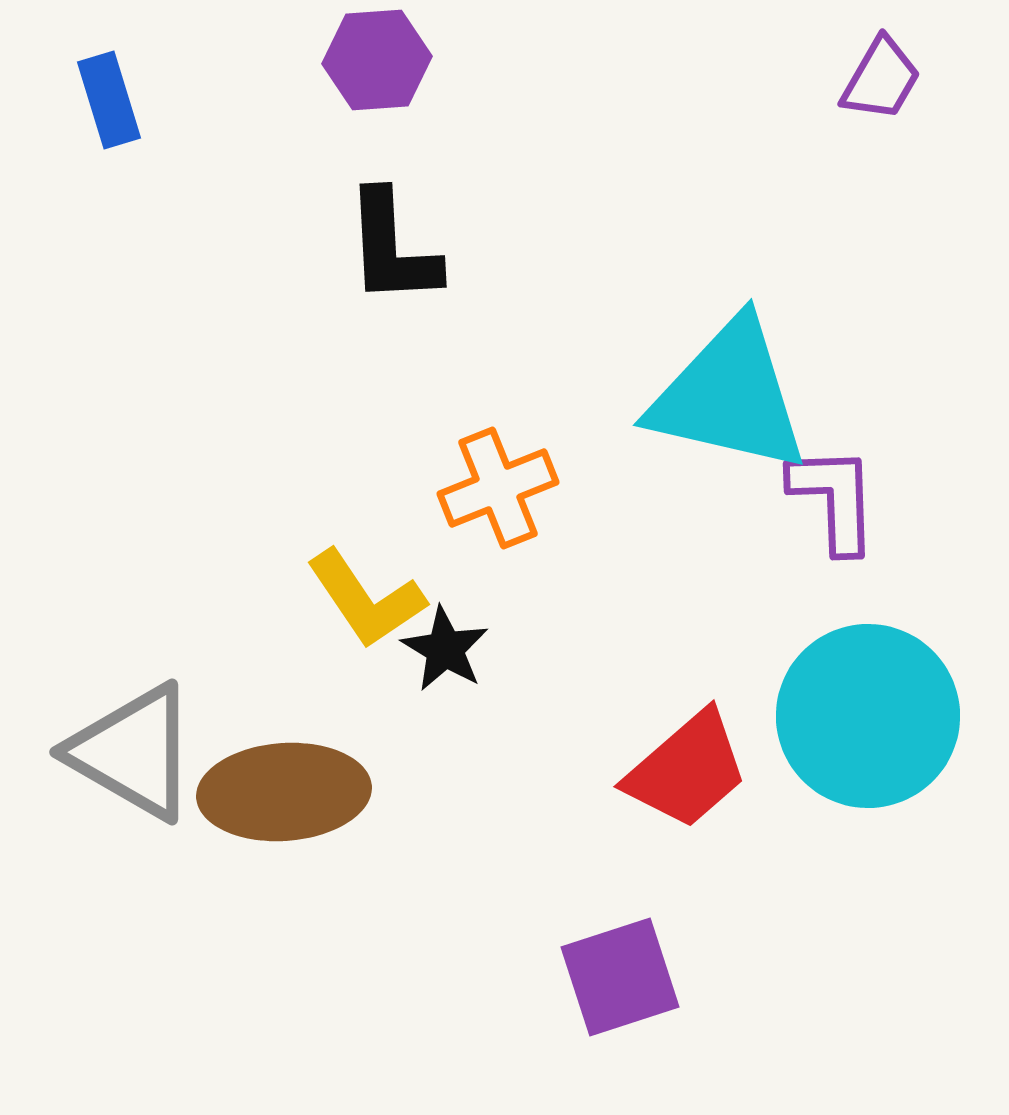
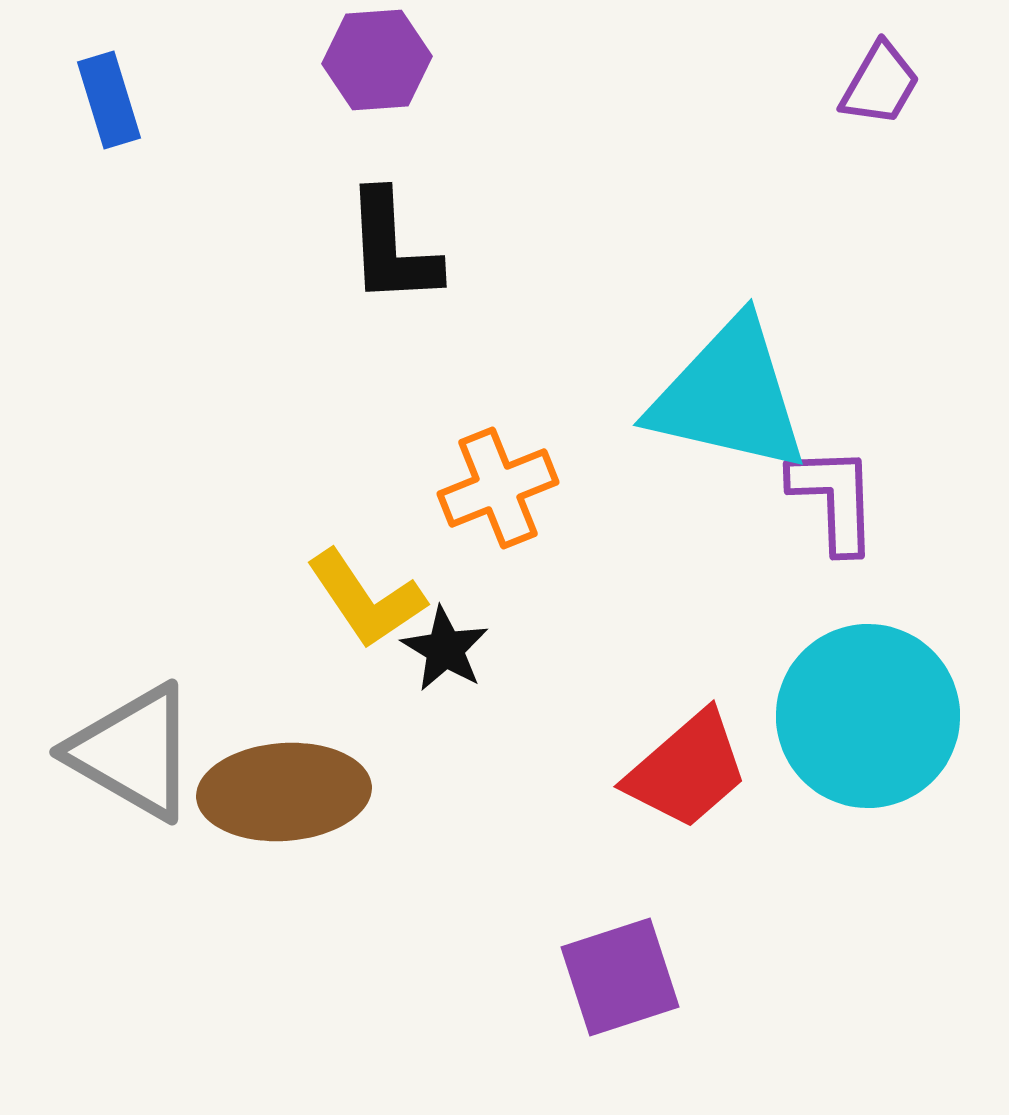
purple trapezoid: moved 1 px left, 5 px down
